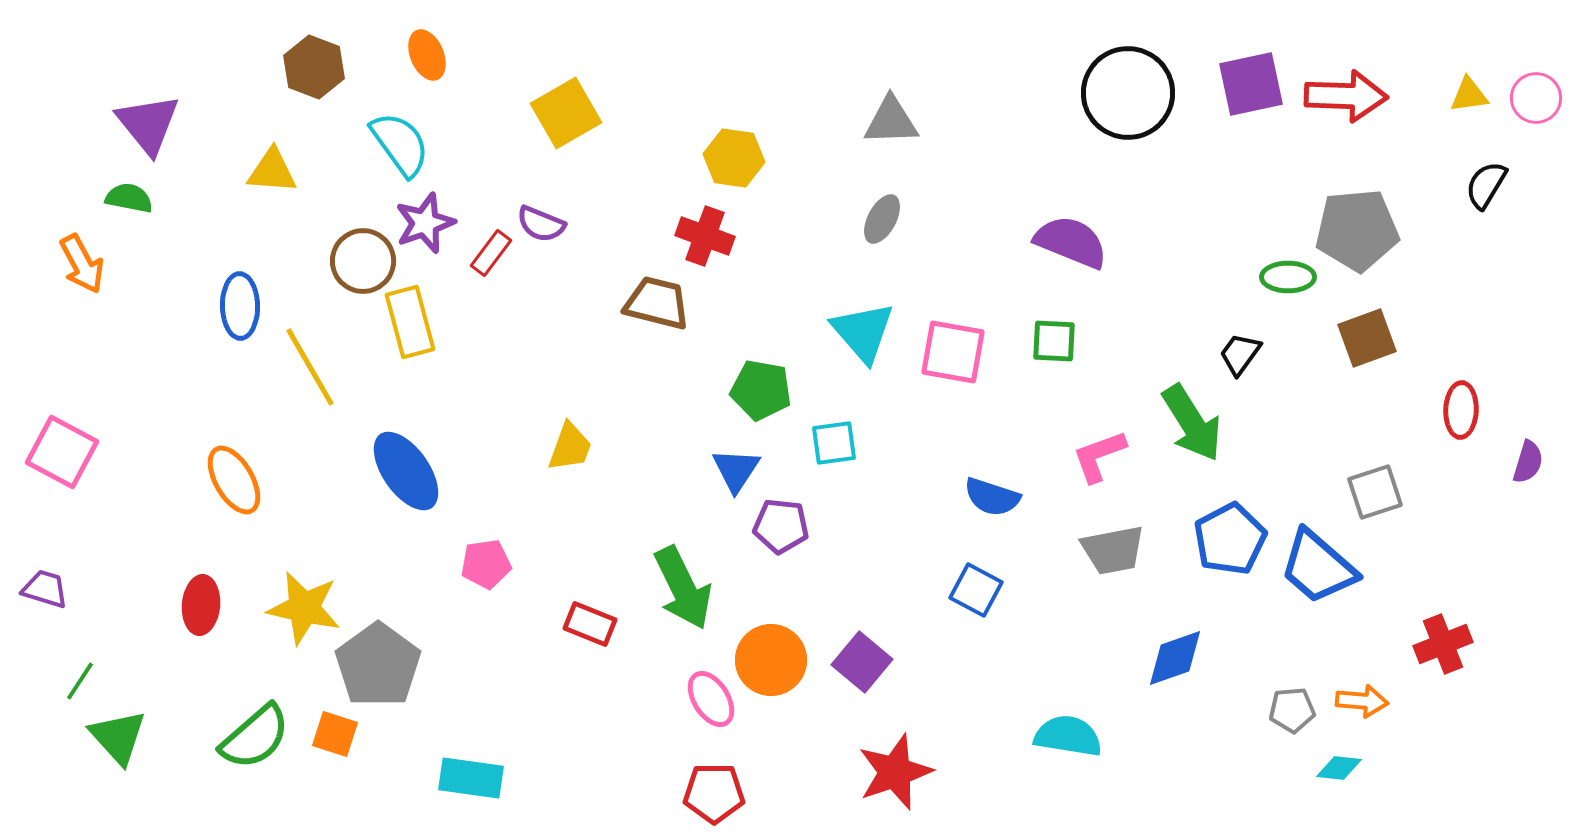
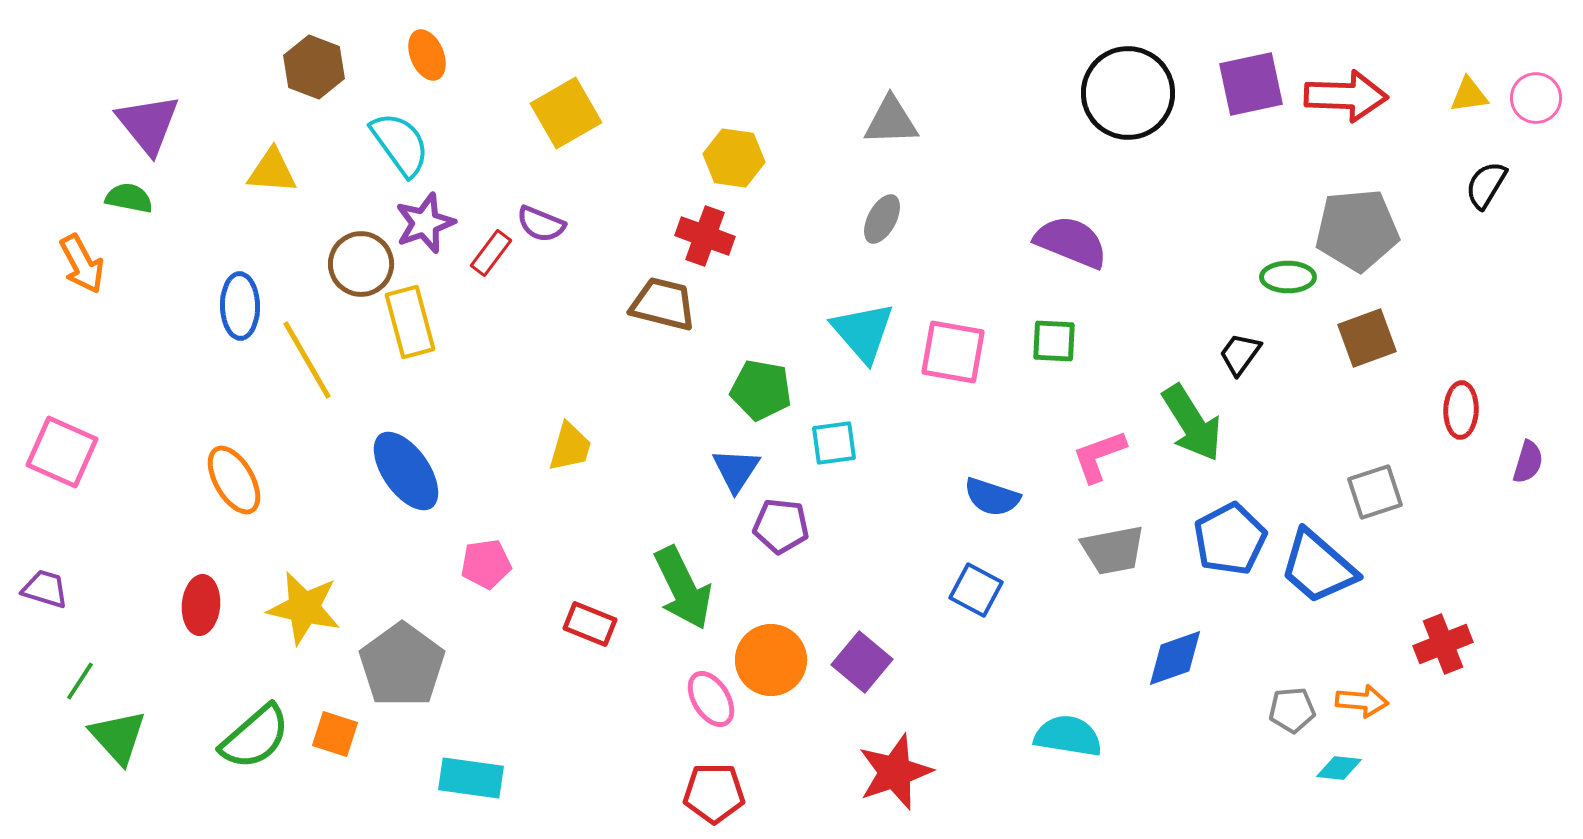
brown circle at (363, 261): moved 2 px left, 3 px down
brown trapezoid at (657, 303): moved 6 px right, 1 px down
yellow line at (310, 367): moved 3 px left, 7 px up
yellow trapezoid at (570, 447): rotated 4 degrees counterclockwise
pink square at (62, 452): rotated 4 degrees counterclockwise
gray pentagon at (378, 665): moved 24 px right
